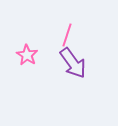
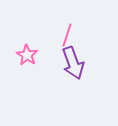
purple arrow: rotated 16 degrees clockwise
